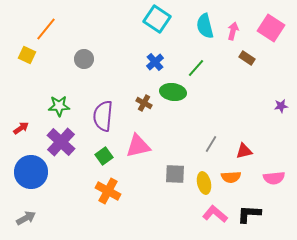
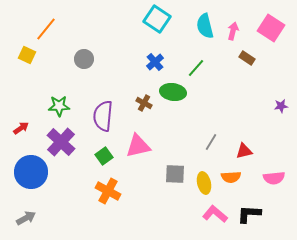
gray line: moved 2 px up
